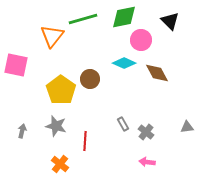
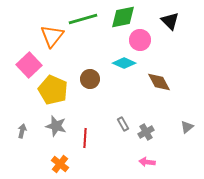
green diamond: moved 1 px left
pink circle: moved 1 px left
pink square: moved 13 px right; rotated 35 degrees clockwise
brown diamond: moved 2 px right, 9 px down
yellow pentagon: moved 8 px left; rotated 12 degrees counterclockwise
gray triangle: rotated 32 degrees counterclockwise
gray cross: rotated 21 degrees clockwise
red line: moved 3 px up
